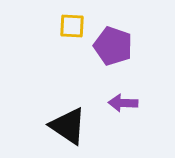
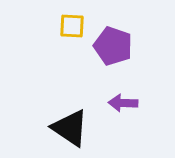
black triangle: moved 2 px right, 2 px down
